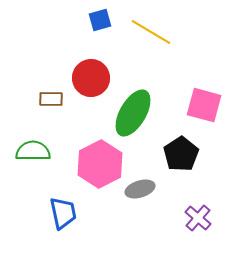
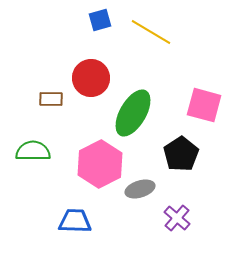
blue trapezoid: moved 12 px right, 8 px down; rotated 76 degrees counterclockwise
purple cross: moved 21 px left
